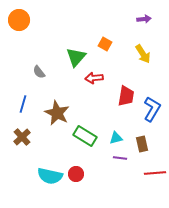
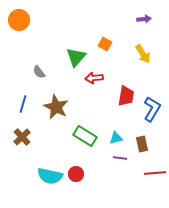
brown star: moved 1 px left, 6 px up
